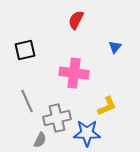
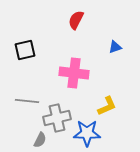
blue triangle: rotated 32 degrees clockwise
gray line: rotated 60 degrees counterclockwise
